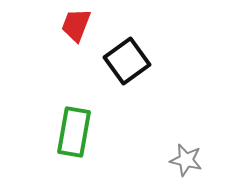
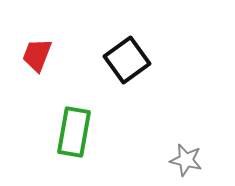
red trapezoid: moved 39 px left, 30 px down
black square: moved 1 px up
